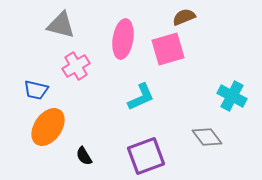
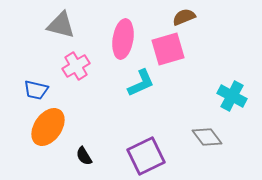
cyan L-shape: moved 14 px up
purple square: rotated 6 degrees counterclockwise
